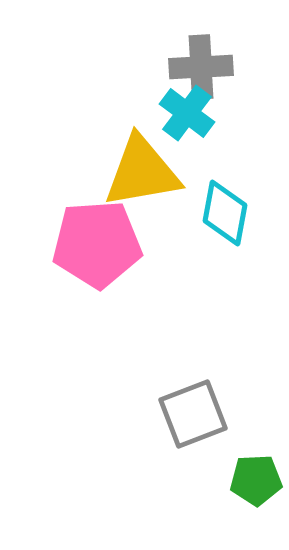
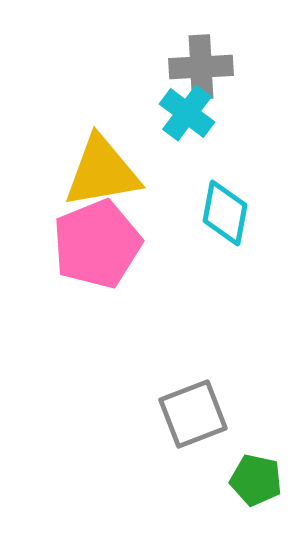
yellow triangle: moved 40 px left
pink pentagon: rotated 18 degrees counterclockwise
green pentagon: rotated 15 degrees clockwise
